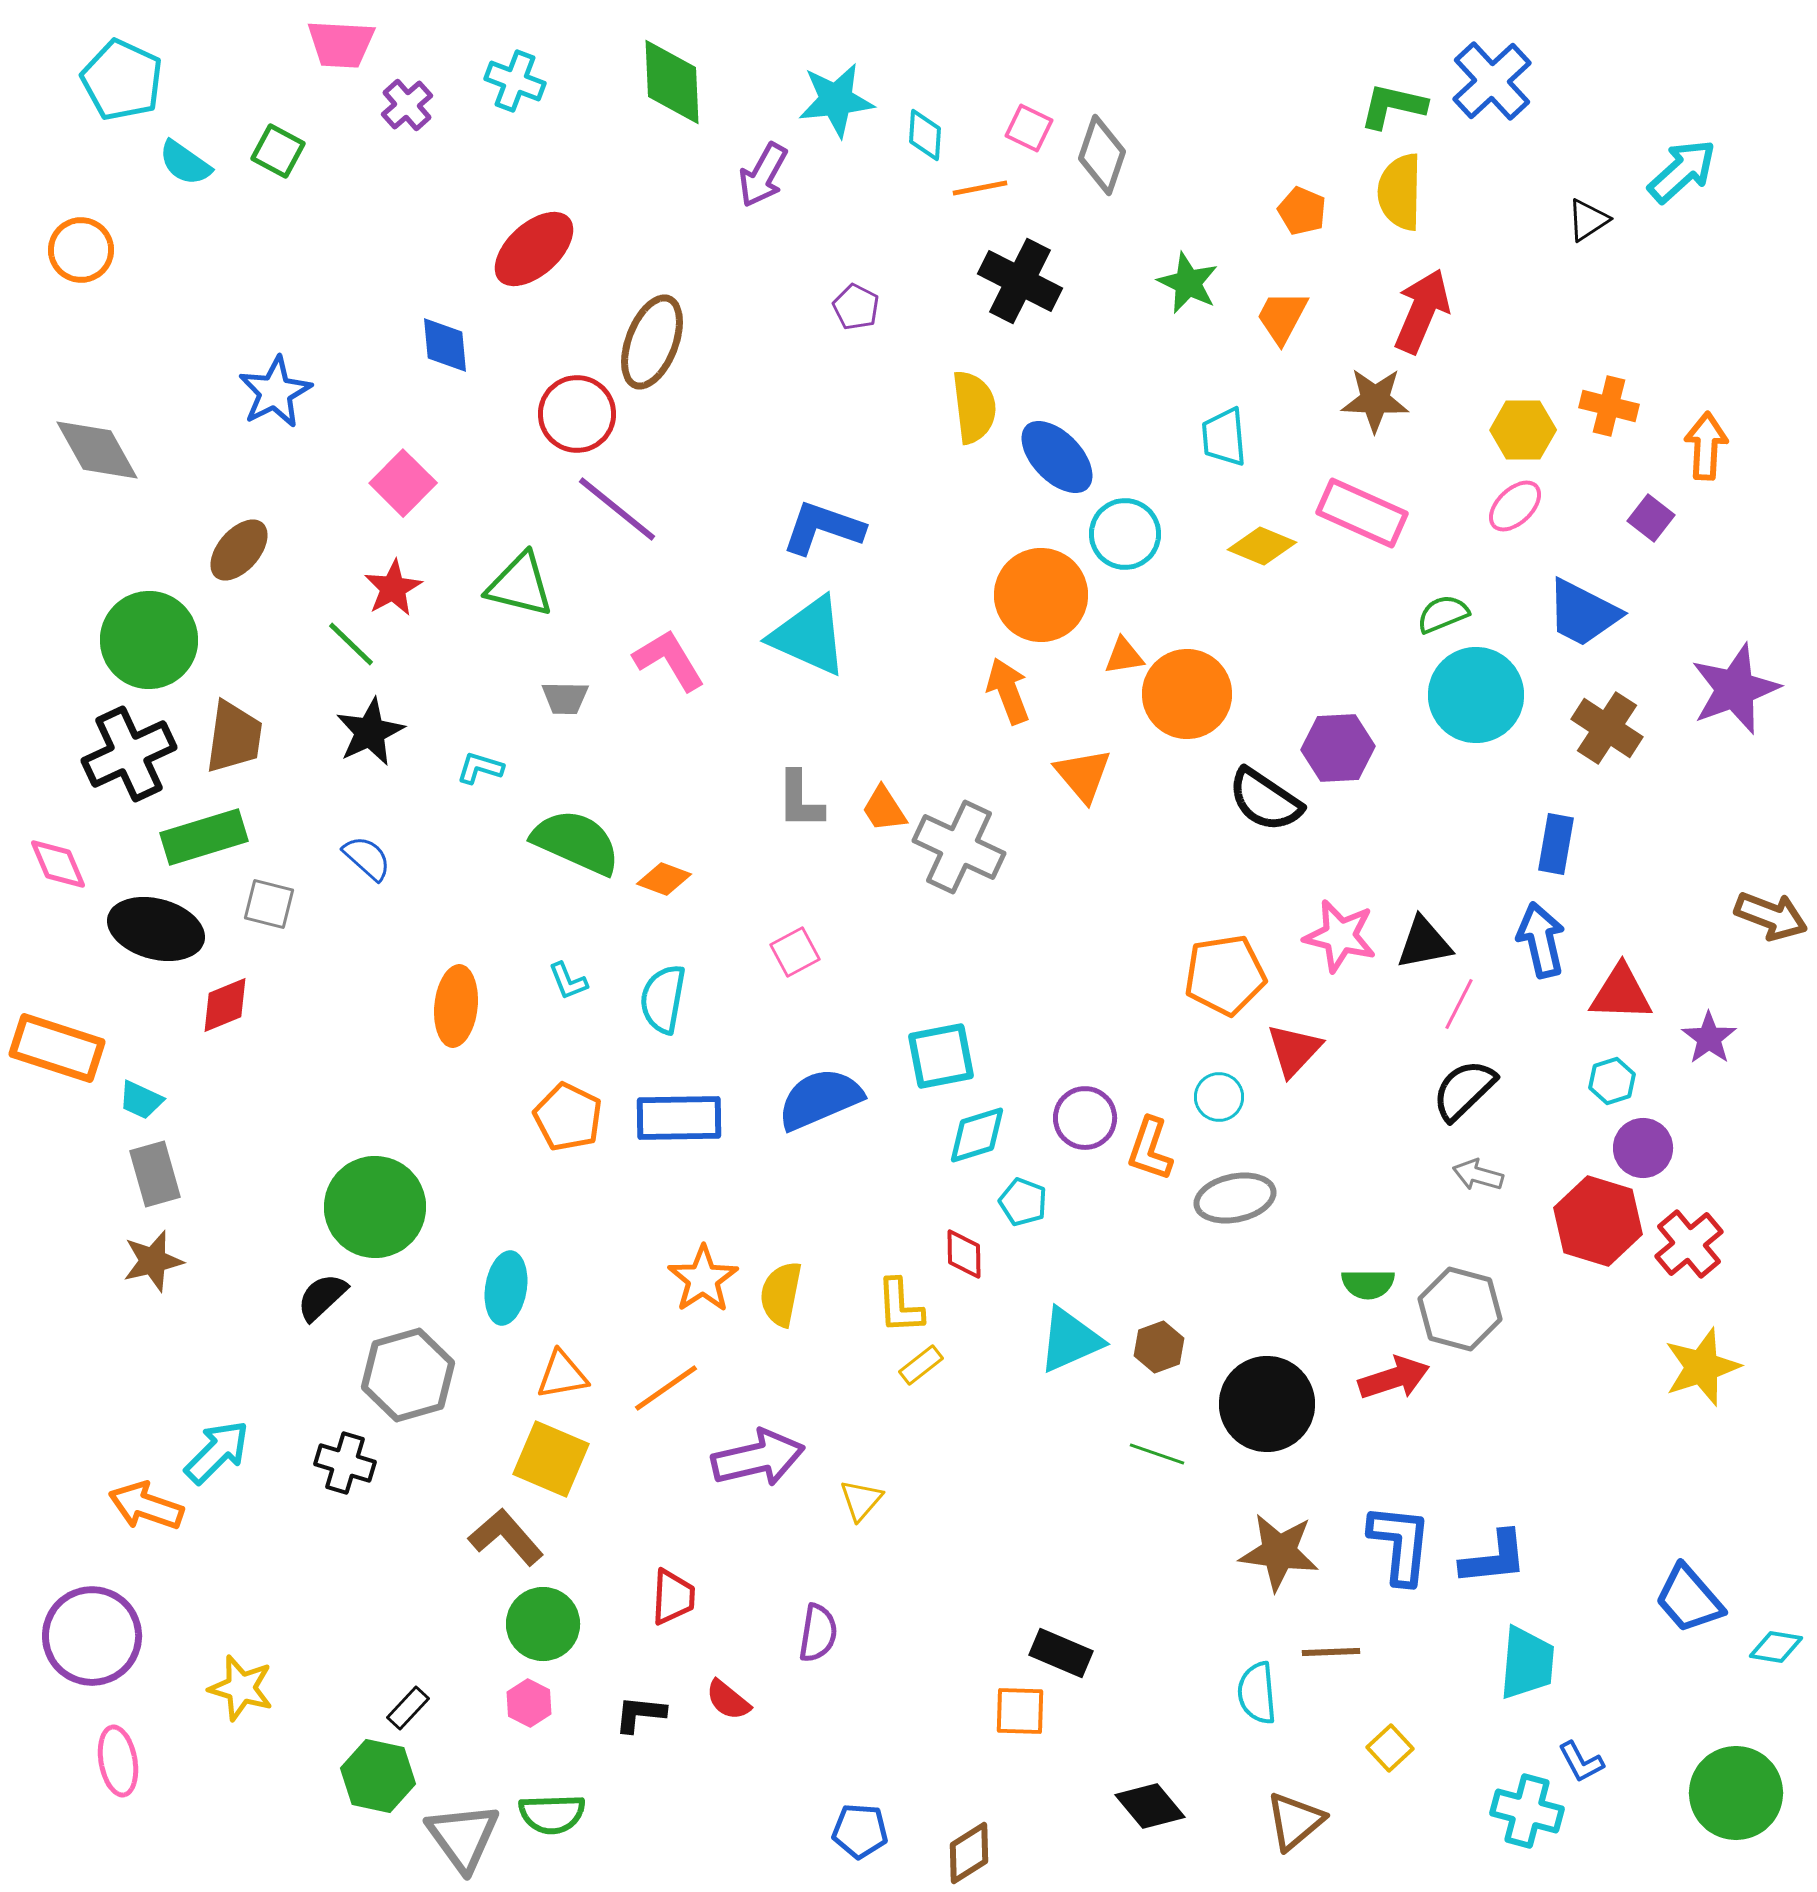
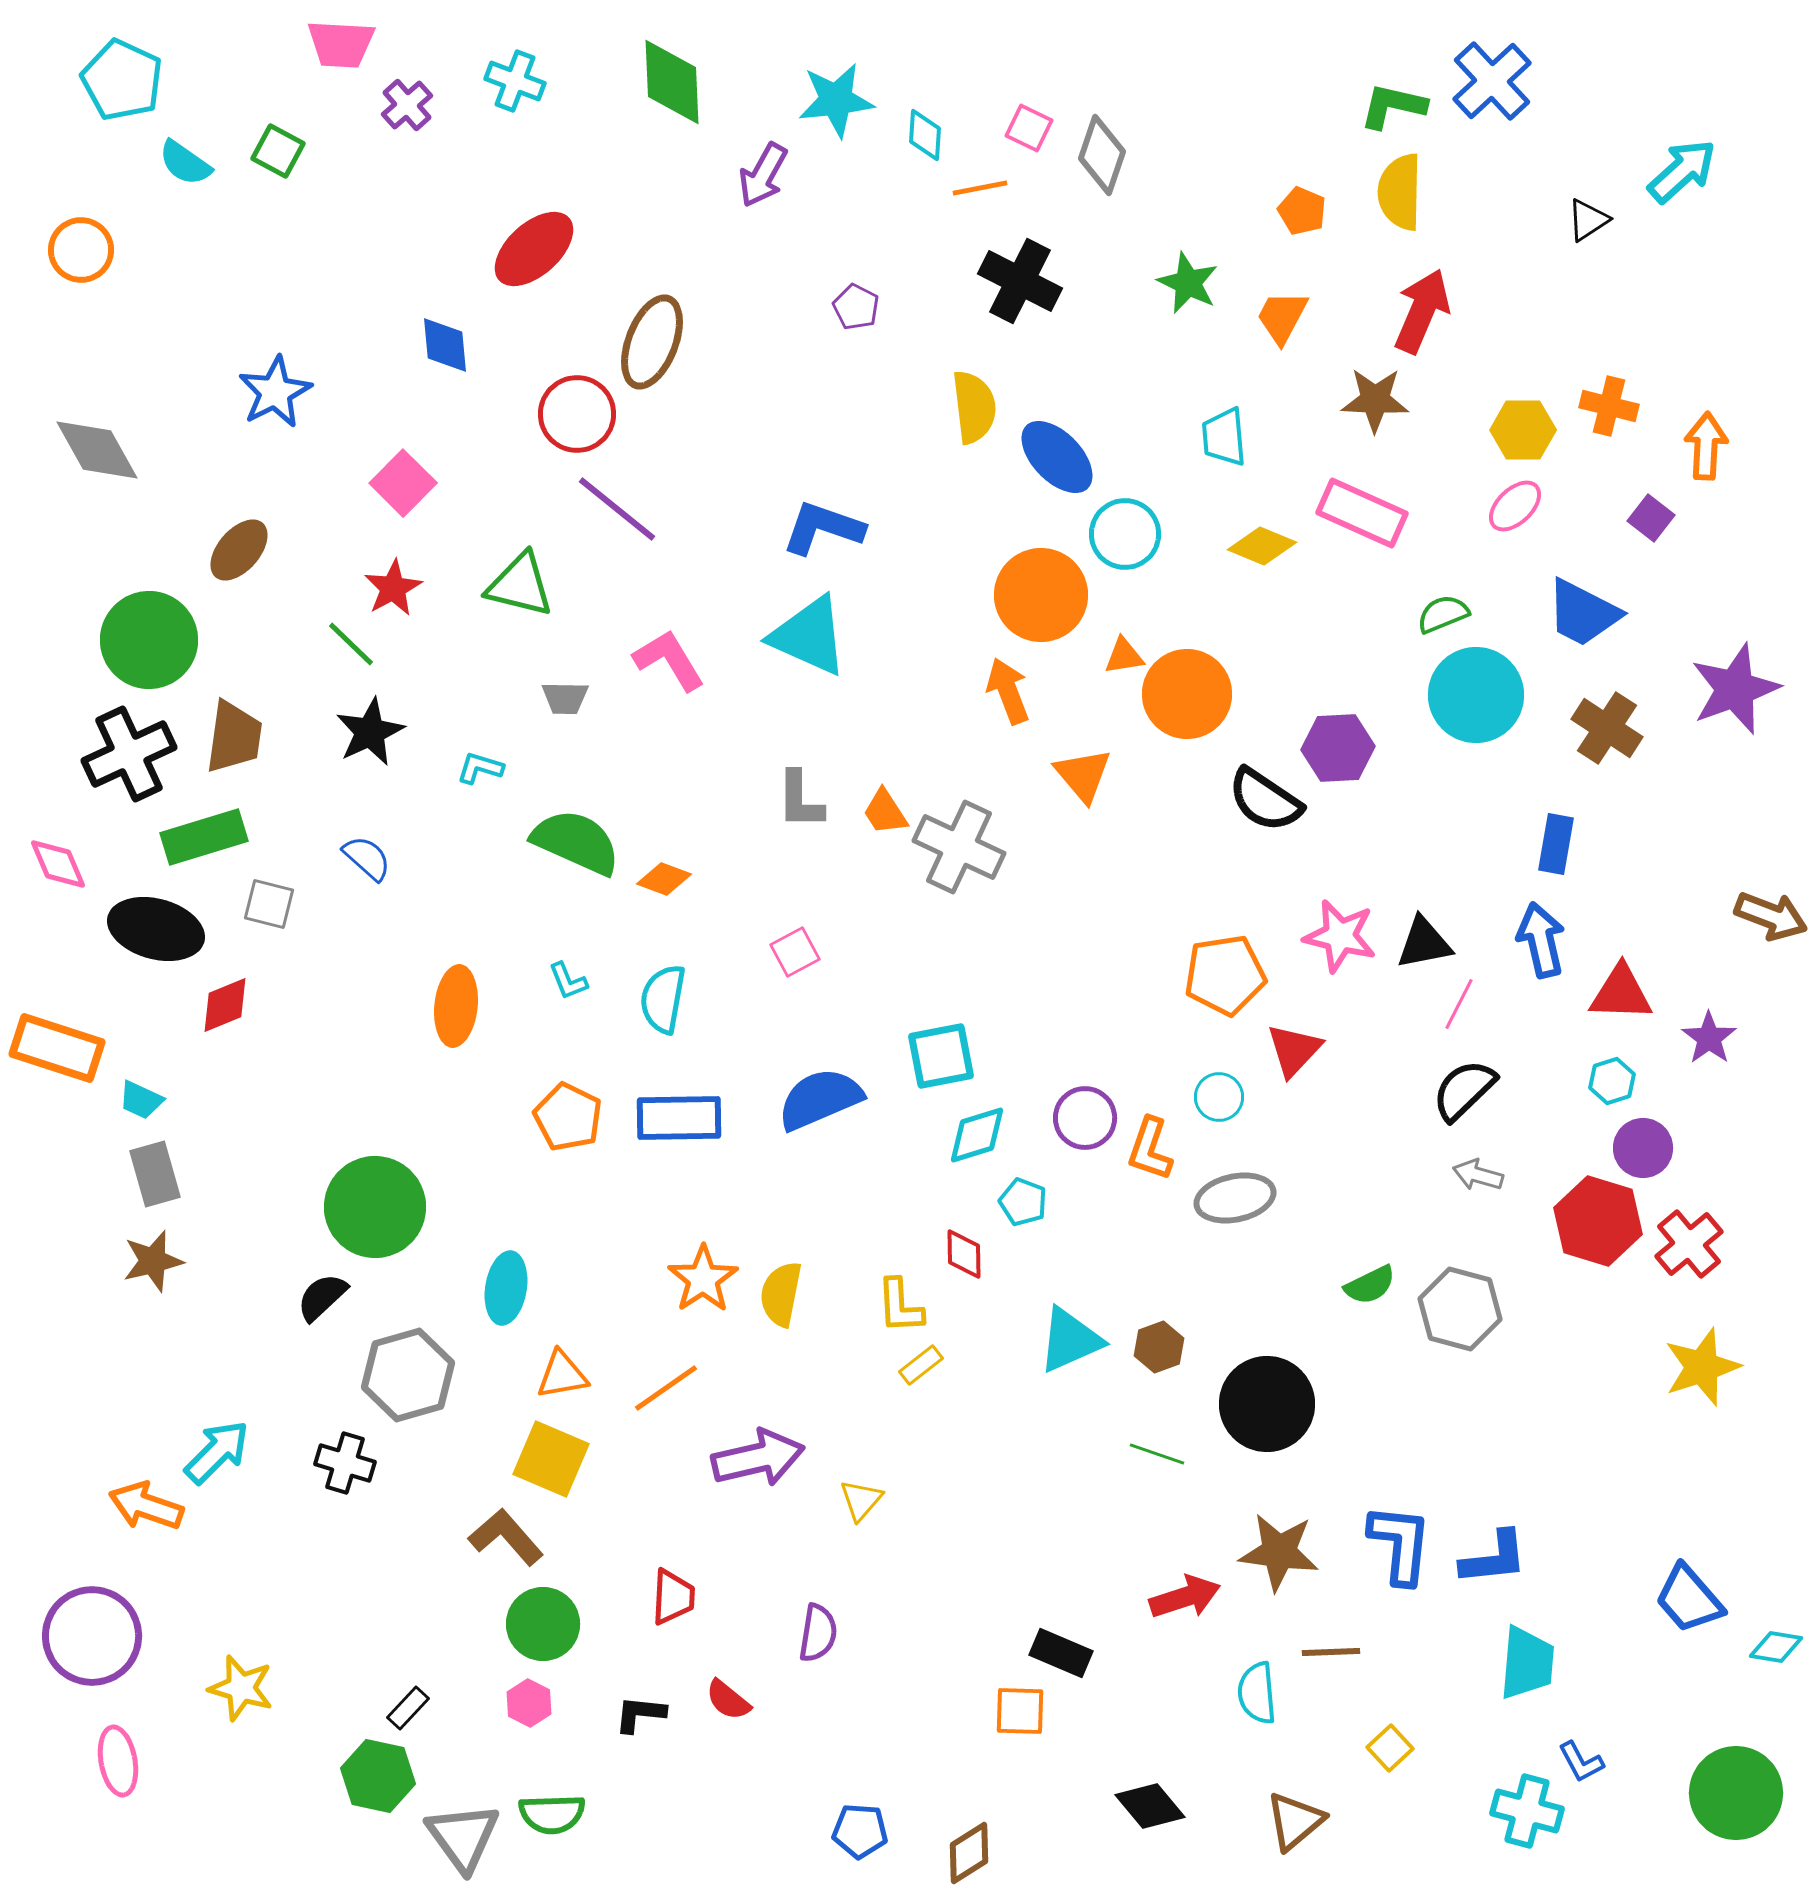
orange trapezoid at (884, 809): moved 1 px right, 3 px down
green semicircle at (1368, 1284): moved 2 px right, 1 px down; rotated 26 degrees counterclockwise
red arrow at (1394, 1378): moved 209 px left, 219 px down
